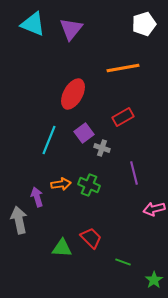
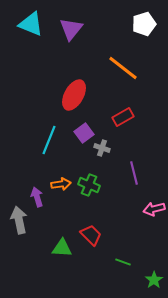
cyan triangle: moved 2 px left
orange line: rotated 48 degrees clockwise
red ellipse: moved 1 px right, 1 px down
red trapezoid: moved 3 px up
